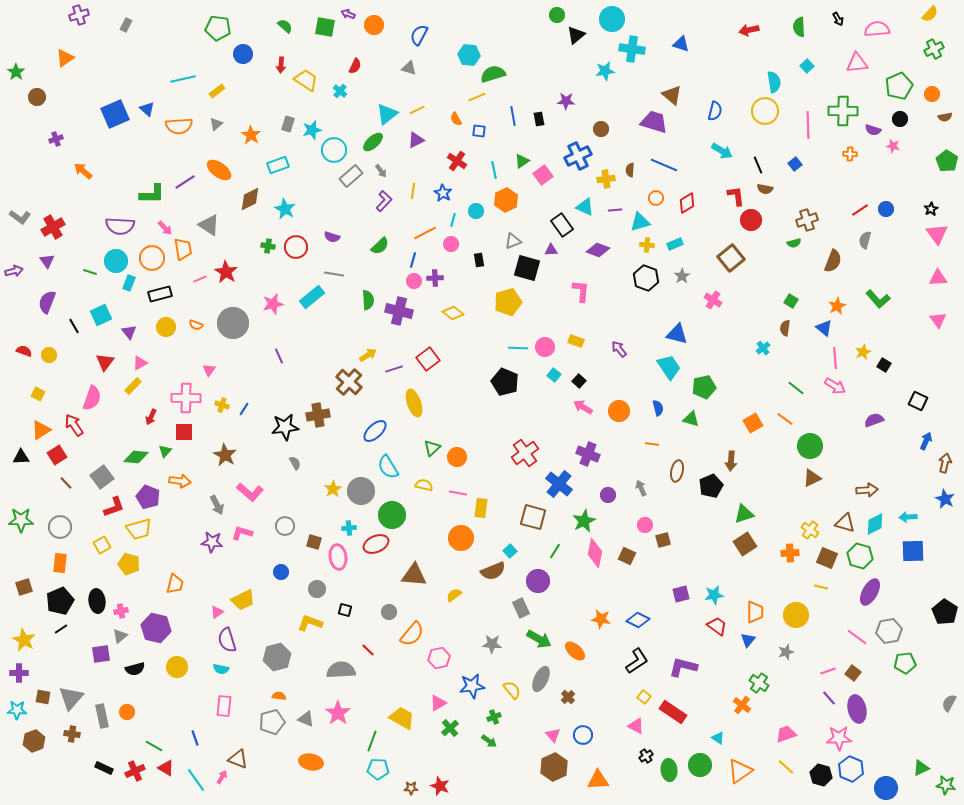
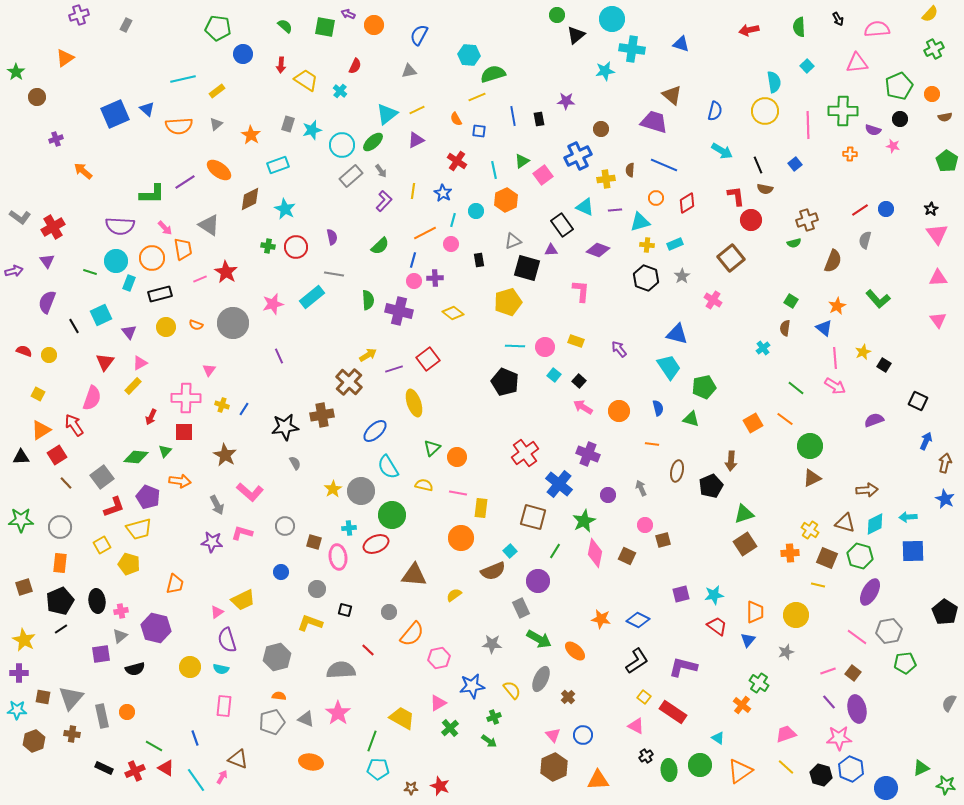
gray triangle at (409, 68): moved 3 px down; rotated 28 degrees counterclockwise
cyan circle at (334, 150): moved 8 px right, 5 px up
purple semicircle at (332, 237): rotated 119 degrees counterclockwise
cyan line at (518, 348): moved 3 px left, 2 px up
brown cross at (318, 415): moved 4 px right
yellow line at (821, 587): moved 3 px left, 2 px up
yellow circle at (177, 667): moved 13 px right
purple line at (829, 698): moved 4 px down
